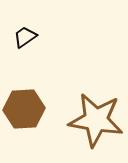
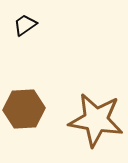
black trapezoid: moved 12 px up
